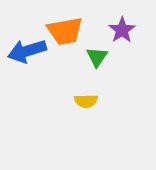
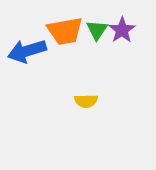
green triangle: moved 27 px up
